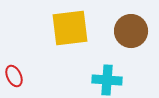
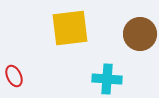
brown circle: moved 9 px right, 3 px down
cyan cross: moved 1 px up
